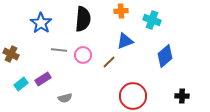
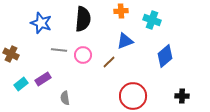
blue star: rotated 15 degrees counterclockwise
gray semicircle: rotated 96 degrees clockwise
